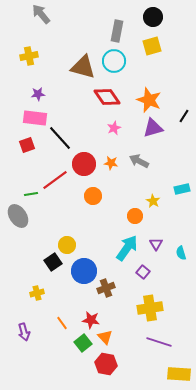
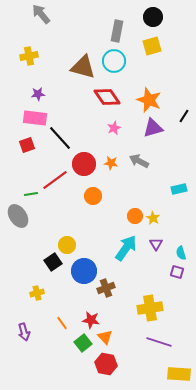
cyan rectangle at (182, 189): moved 3 px left
yellow star at (153, 201): moved 17 px down
cyan arrow at (127, 248): moved 1 px left
purple square at (143, 272): moved 34 px right; rotated 24 degrees counterclockwise
